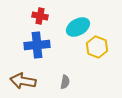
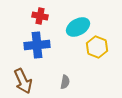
brown arrow: rotated 125 degrees counterclockwise
